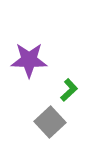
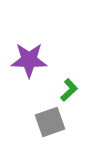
gray square: rotated 24 degrees clockwise
